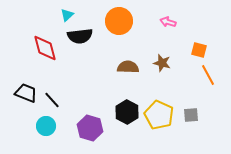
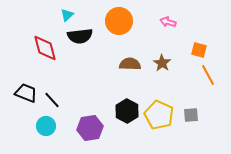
brown star: rotated 18 degrees clockwise
brown semicircle: moved 2 px right, 3 px up
black hexagon: moved 1 px up
purple hexagon: rotated 25 degrees counterclockwise
